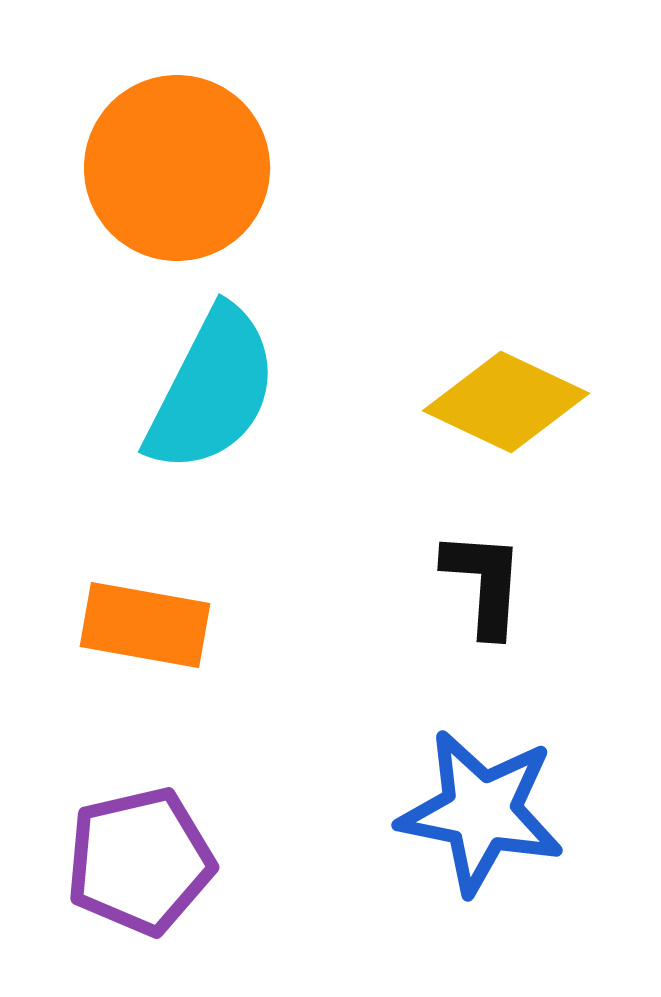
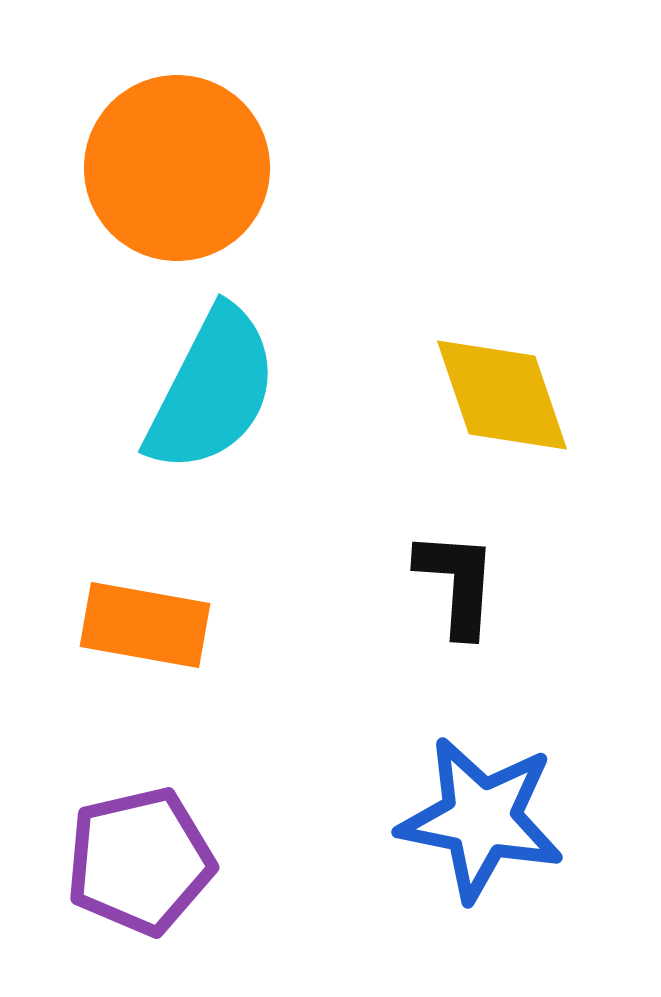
yellow diamond: moved 4 px left, 7 px up; rotated 46 degrees clockwise
black L-shape: moved 27 px left
blue star: moved 7 px down
